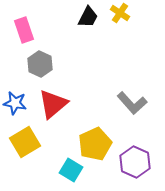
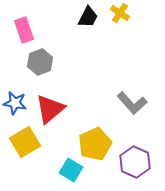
gray hexagon: moved 2 px up; rotated 15 degrees clockwise
red triangle: moved 3 px left, 5 px down
